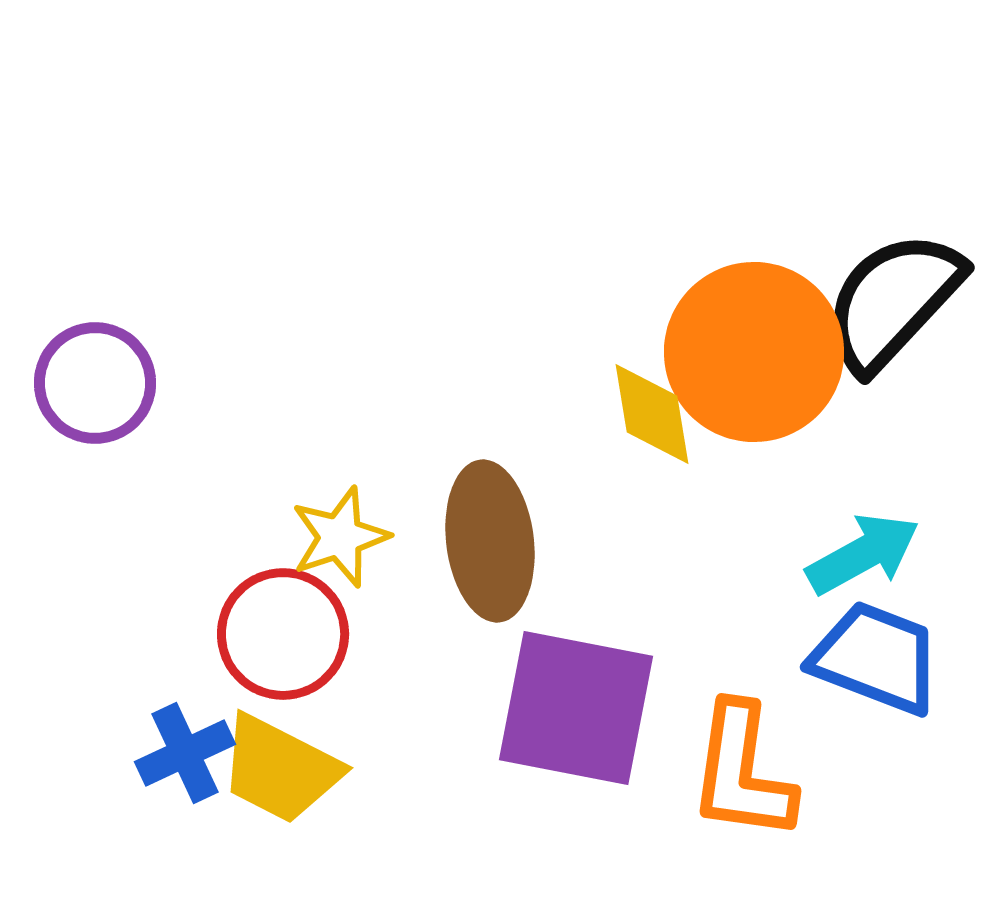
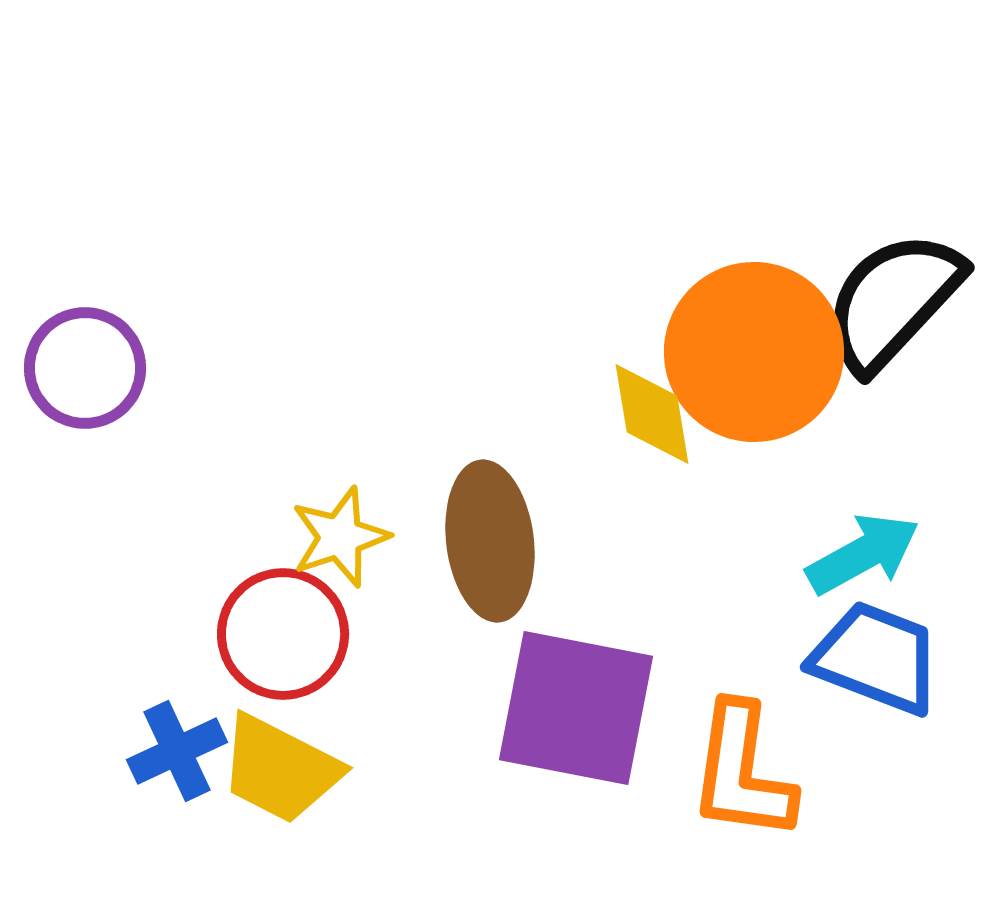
purple circle: moved 10 px left, 15 px up
blue cross: moved 8 px left, 2 px up
